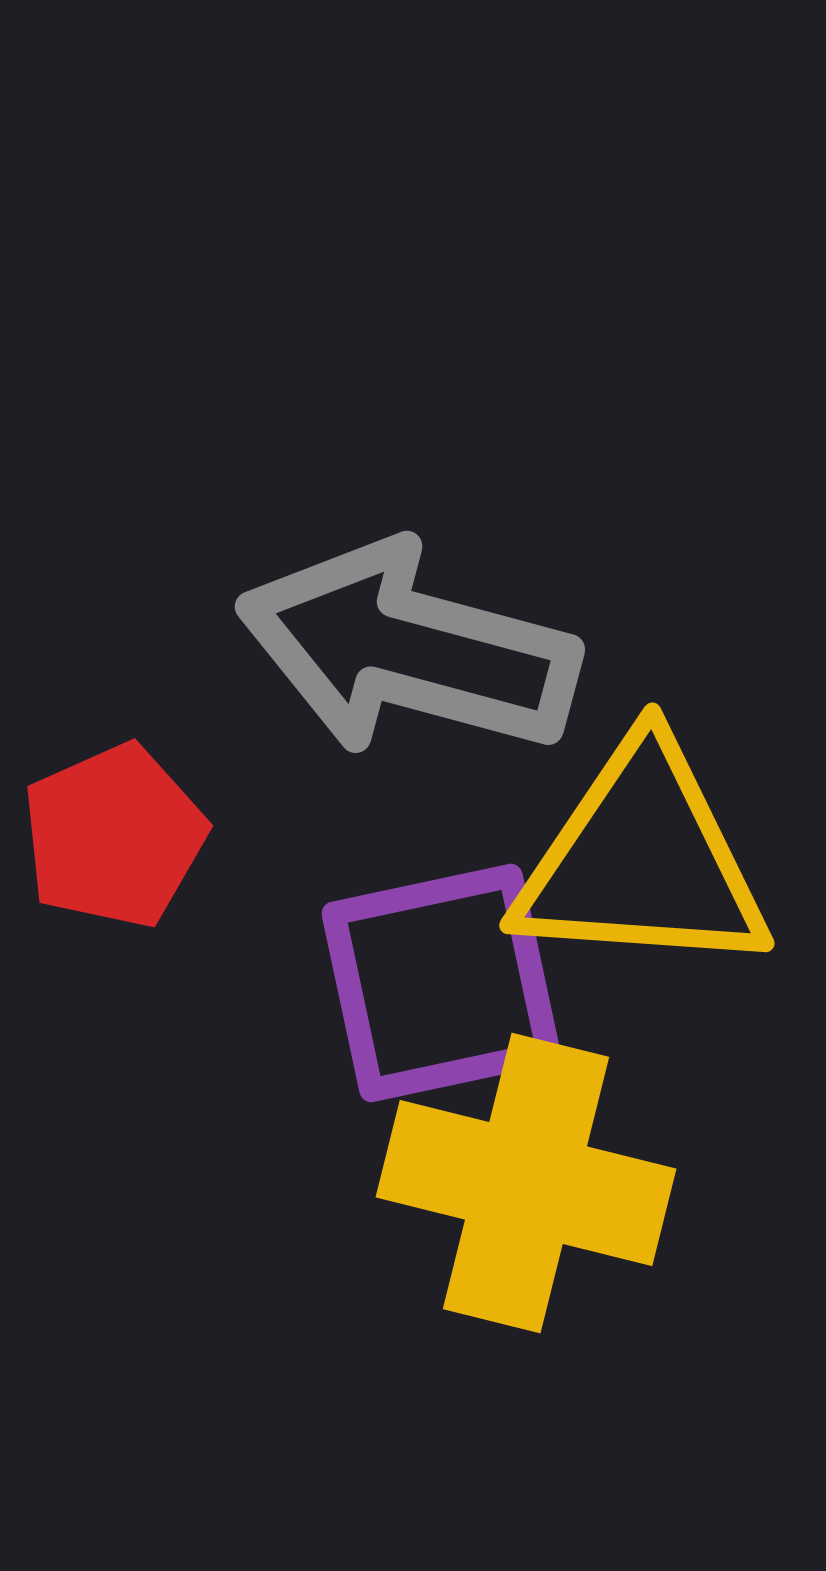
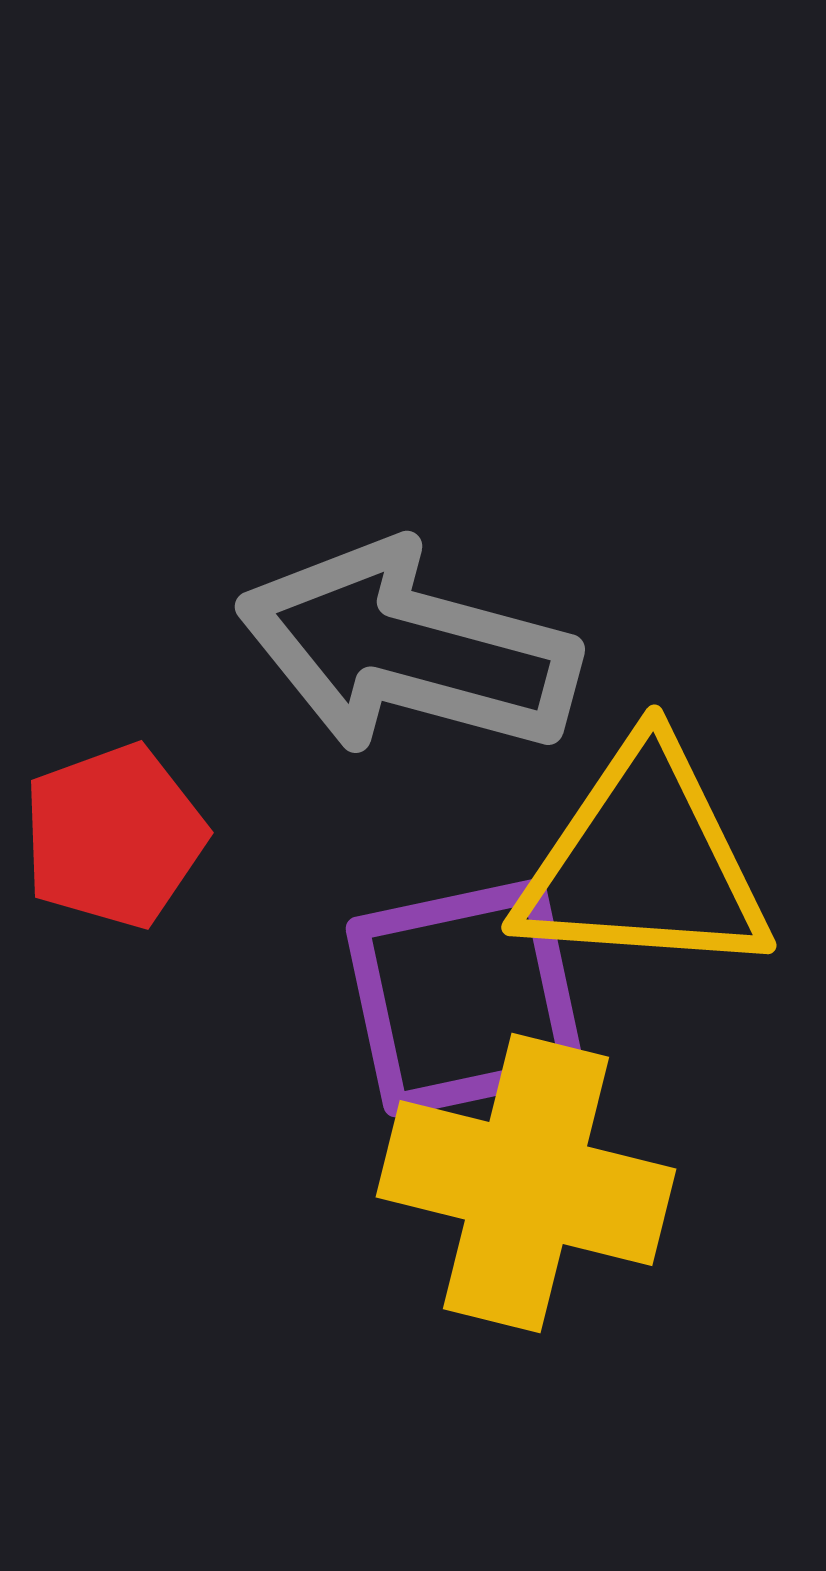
red pentagon: rotated 4 degrees clockwise
yellow triangle: moved 2 px right, 2 px down
purple square: moved 24 px right, 15 px down
